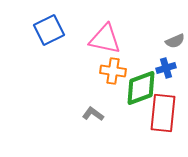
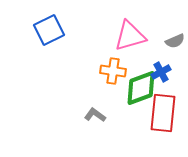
pink triangle: moved 25 px right, 3 px up; rotated 28 degrees counterclockwise
blue cross: moved 5 px left, 4 px down; rotated 12 degrees counterclockwise
gray L-shape: moved 2 px right, 1 px down
